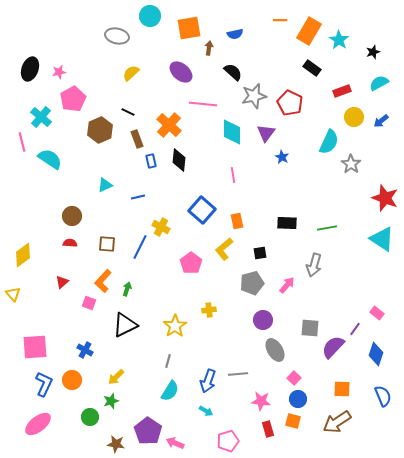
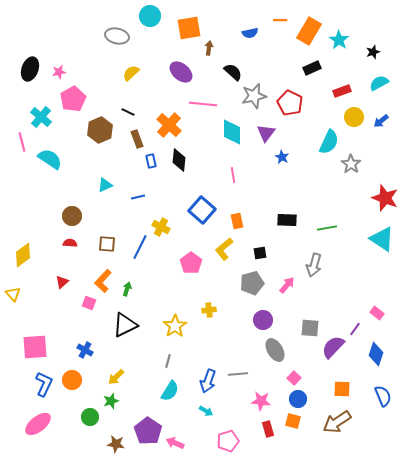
blue semicircle at (235, 34): moved 15 px right, 1 px up
black rectangle at (312, 68): rotated 60 degrees counterclockwise
black rectangle at (287, 223): moved 3 px up
